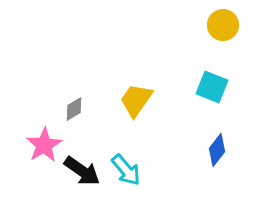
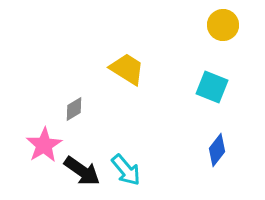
yellow trapezoid: moved 9 px left, 31 px up; rotated 87 degrees clockwise
